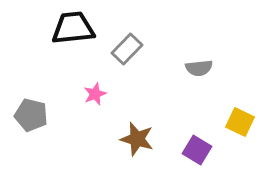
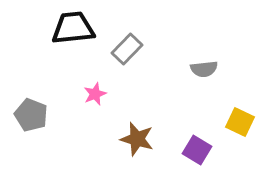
gray semicircle: moved 5 px right, 1 px down
gray pentagon: rotated 8 degrees clockwise
